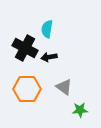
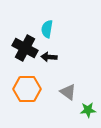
black arrow: rotated 14 degrees clockwise
gray triangle: moved 4 px right, 5 px down
green star: moved 8 px right
